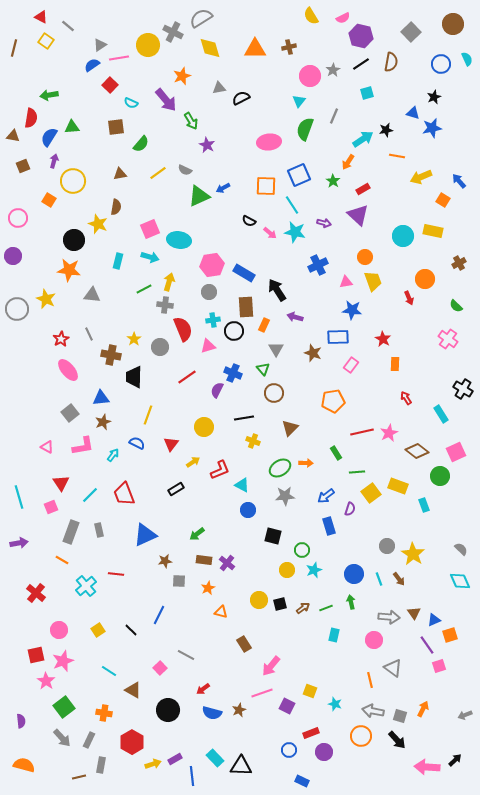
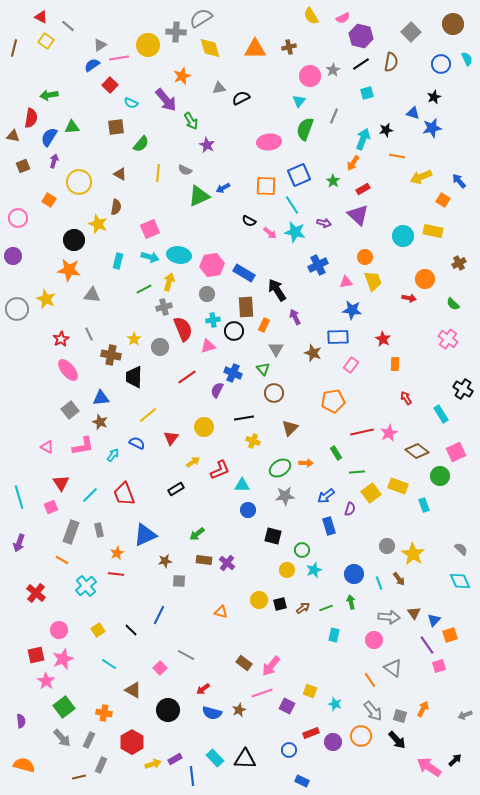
gray cross at (173, 32): moved 3 px right; rotated 24 degrees counterclockwise
cyan arrow at (363, 139): rotated 35 degrees counterclockwise
orange arrow at (348, 162): moved 5 px right, 1 px down
yellow line at (158, 173): rotated 48 degrees counterclockwise
brown triangle at (120, 174): rotated 40 degrees clockwise
yellow circle at (73, 181): moved 6 px right, 1 px down
cyan ellipse at (179, 240): moved 15 px down
gray circle at (209, 292): moved 2 px left, 2 px down
red arrow at (409, 298): rotated 56 degrees counterclockwise
gray cross at (165, 305): moved 1 px left, 2 px down; rotated 21 degrees counterclockwise
green semicircle at (456, 306): moved 3 px left, 2 px up
purple arrow at (295, 317): rotated 49 degrees clockwise
gray square at (70, 413): moved 3 px up
yellow line at (148, 415): rotated 30 degrees clockwise
brown star at (103, 422): moved 3 px left; rotated 28 degrees counterclockwise
red triangle at (171, 444): moved 6 px up
cyan triangle at (242, 485): rotated 28 degrees counterclockwise
purple arrow at (19, 543): rotated 120 degrees clockwise
cyan line at (379, 579): moved 4 px down
orange star at (208, 588): moved 91 px left, 35 px up
blue triangle at (434, 620): rotated 24 degrees counterclockwise
brown rectangle at (244, 644): moved 19 px down; rotated 21 degrees counterclockwise
pink star at (63, 661): moved 2 px up
cyan line at (109, 671): moved 7 px up
orange line at (370, 680): rotated 21 degrees counterclockwise
gray arrow at (373, 711): rotated 140 degrees counterclockwise
purple circle at (324, 752): moved 9 px right, 10 px up
gray rectangle at (101, 765): rotated 14 degrees clockwise
black triangle at (241, 766): moved 4 px right, 7 px up
pink arrow at (427, 767): moved 2 px right; rotated 30 degrees clockwise
